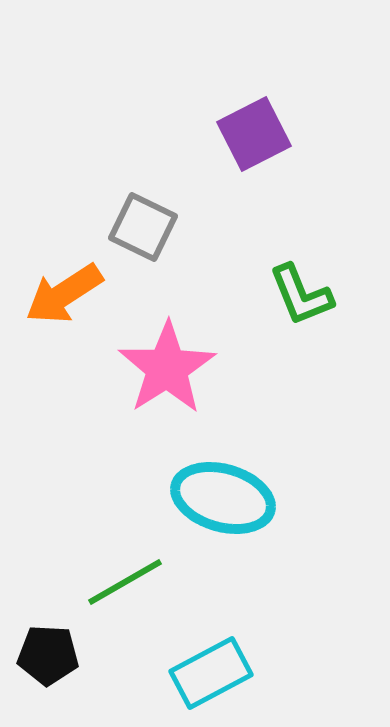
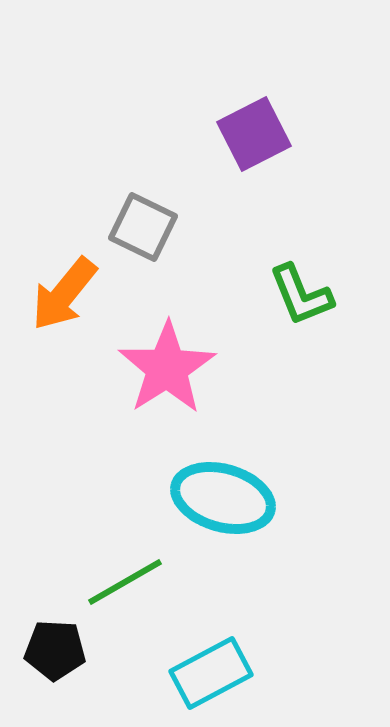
orange arrow: rotated 18 degrees counterclockwise
black pentagon: moved 7 px right, 5 px up
